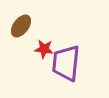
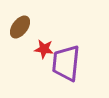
brown ellipse: moved 1 px left, 1 px down
